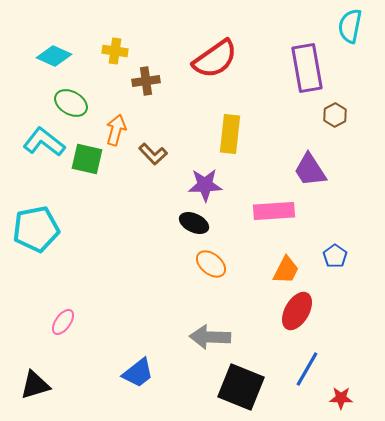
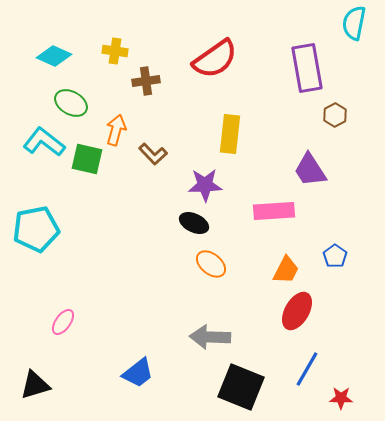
cyan semicircle: moved 4 px right, 3 px up
